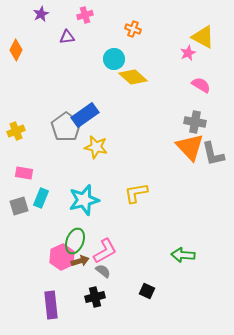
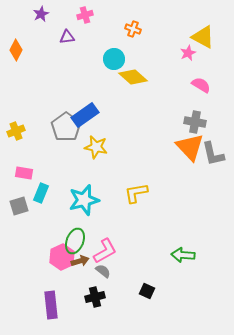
cyan rectangle: moved 5 px up
